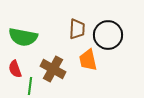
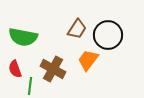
brown trapezoid: rotated 30 degrees clockwise
orange trapezoid: rotated 50 degrees clockwise
